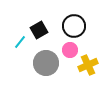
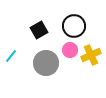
cyan line: moved 9 px left, 14 px down
yellow cross: moved 3 px right, 10 px up
